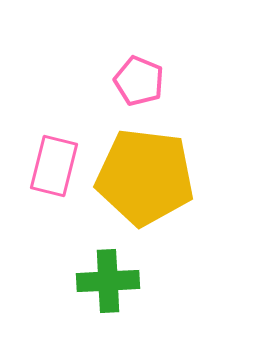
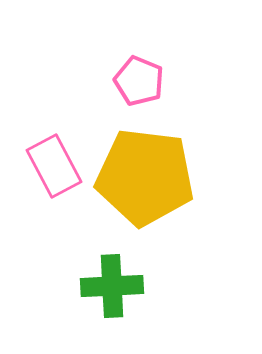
pink rectangle: rotated 42 degrees counterclockwise
green cross: moved 4 px right, 5 px down
